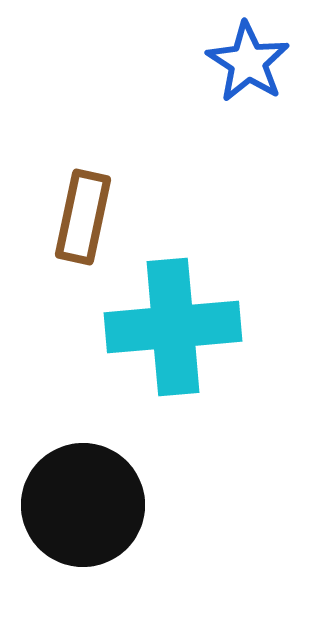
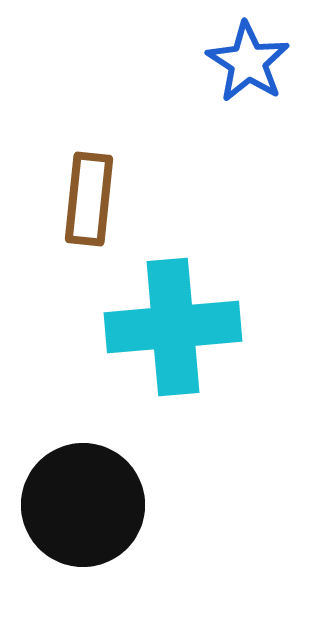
brown rectangle: moved 6 px right, 18 px up; rotated 6 degrees counterclockwise
